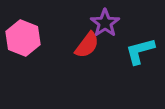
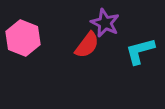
purple star: rotated 12 degrees counterclockwise
